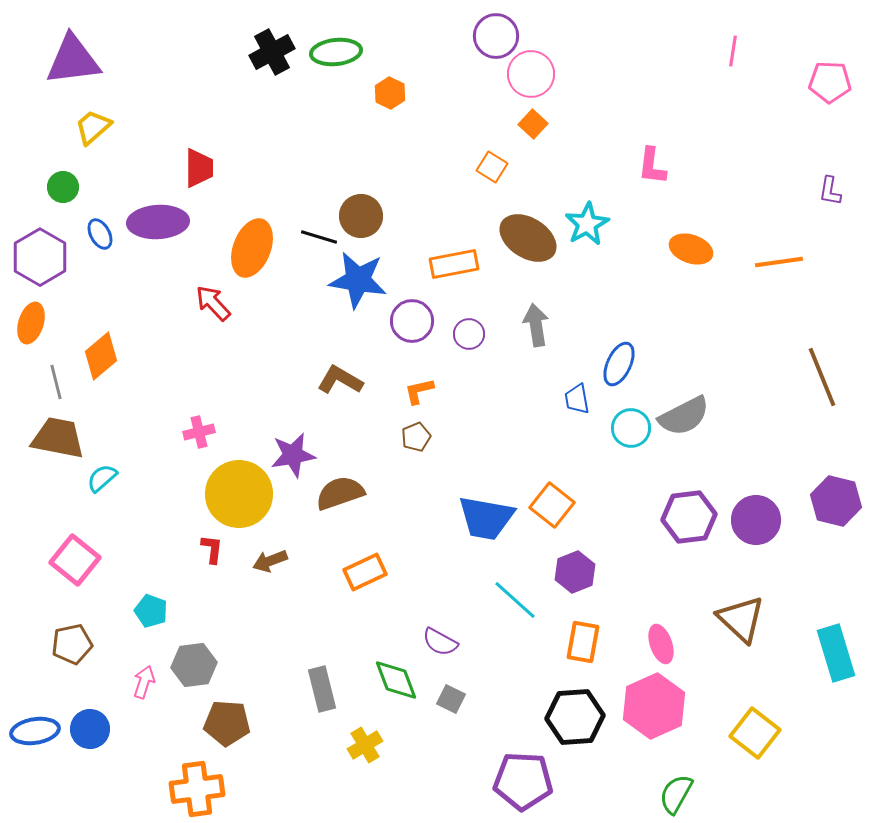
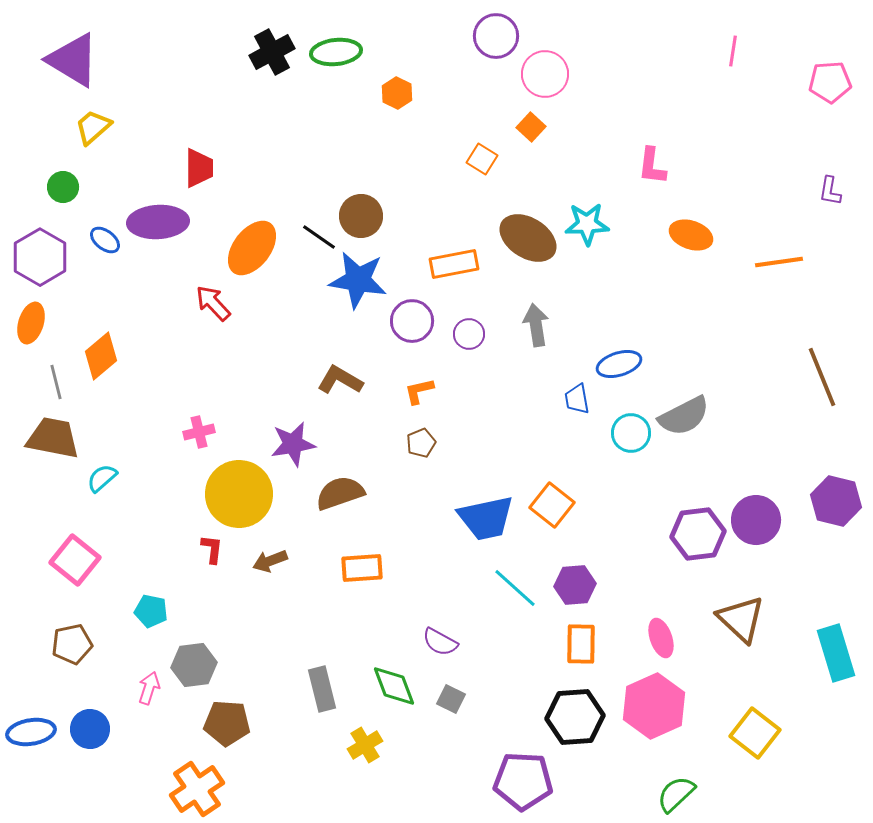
purple triangle at (73, 60): rotated 38 degrees clockwise
pink circle at (531, 74): moved 14 px right
pink pentagon at (830, 82): rotated 6 degrees counterclockwise
orange hexagon at (390, 93): moved 7 px right
orange square at (533, 124): moved 2 px left, 3 px down
orange square at (492, 167): moved 10 px left, 8 px up
cyan star at (587, 224): rotated 27 degrees clockwise
blue ellipse at (100, 234): moved 5 px right, 6 px down; rotated 24 degrees counterclockwise
black line at (319, 237): rotated 18 degrees clockwise
orange ellipse at (252, 248): rotated 16 degrees clockwise
orange ellipse at (691, 249): moved 14 px up
blue ellipse at (619, 364): rotated 48 degrees clockwise
cyan circle at (631, 428): moved 5 px down
brown pentagon at (416, 437): moved 5 px right, 6 px down
brown trapezoid at (58, 438): moved 5 px left
purple star at (293, 455): moved 11 px up
purple hexagon at (689, 517): moved 9 px right, 17 px down
blue trapezoid at (486, 518): rotated 22 degrees counterclockwise
orange rectangle at (365, 572): moved 3 px left, 4 px up; rotated 21 degrees clockwise
purple hexagon at (575, 572): moved 13 px down; rotated 18 degrees clockwise
cyan line at (515, 600): moved 12 px up
cyan pentagon at (151, 611): rotated 8 degrees counterclockwise
orange rectangle at (583, 642): moved 2 px left, 2 px down; rotated 9 degrees counterclockwise
pink ellipse at (661, 644): moved 6 px up
green diamond at (396, 680): moved 2 px left, 6 px down
pink arrow at (144, 682): moved 5 px right, 6 px down
blue ellipse at (35, 731): moved 4 px left, 1 px down
orange cross at (197, 789): rotated 26 degrees counterclockwise
green semicircle at (676, 794): rotated 18 degrees clockwise
